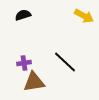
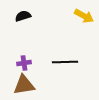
black semicircle: moved 1 px down
black line: rotated 45 degrees counterclockwise
brown triangle: moved 10 px left, 3 px down
